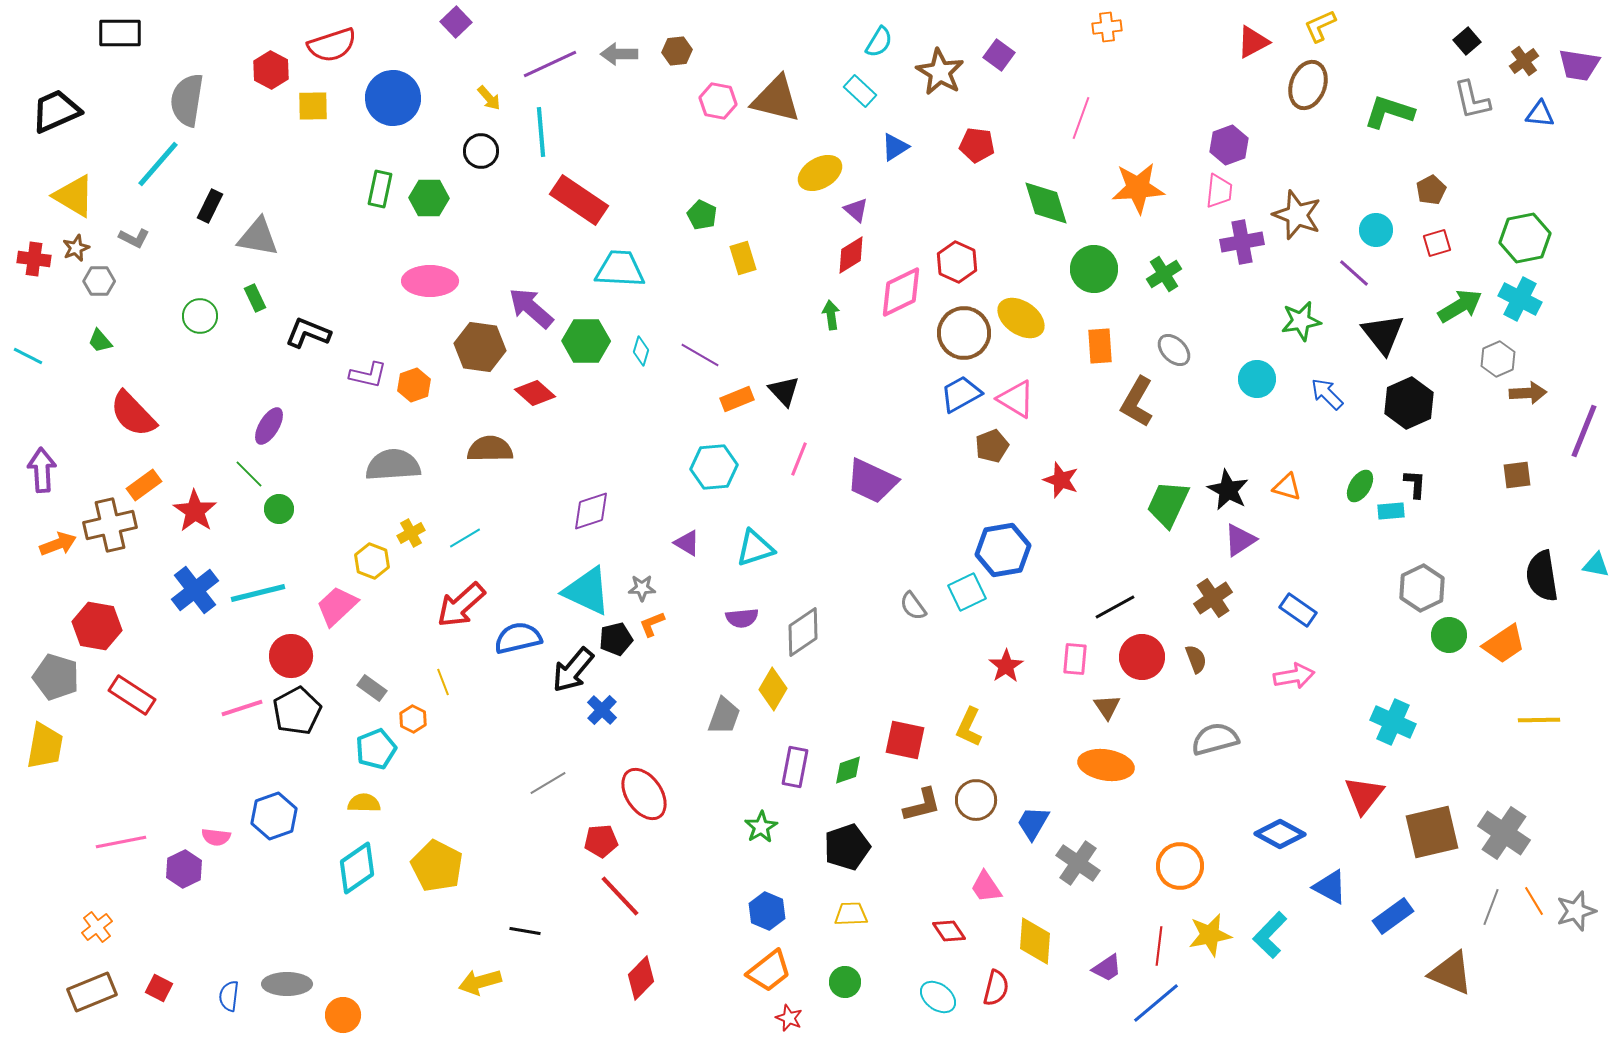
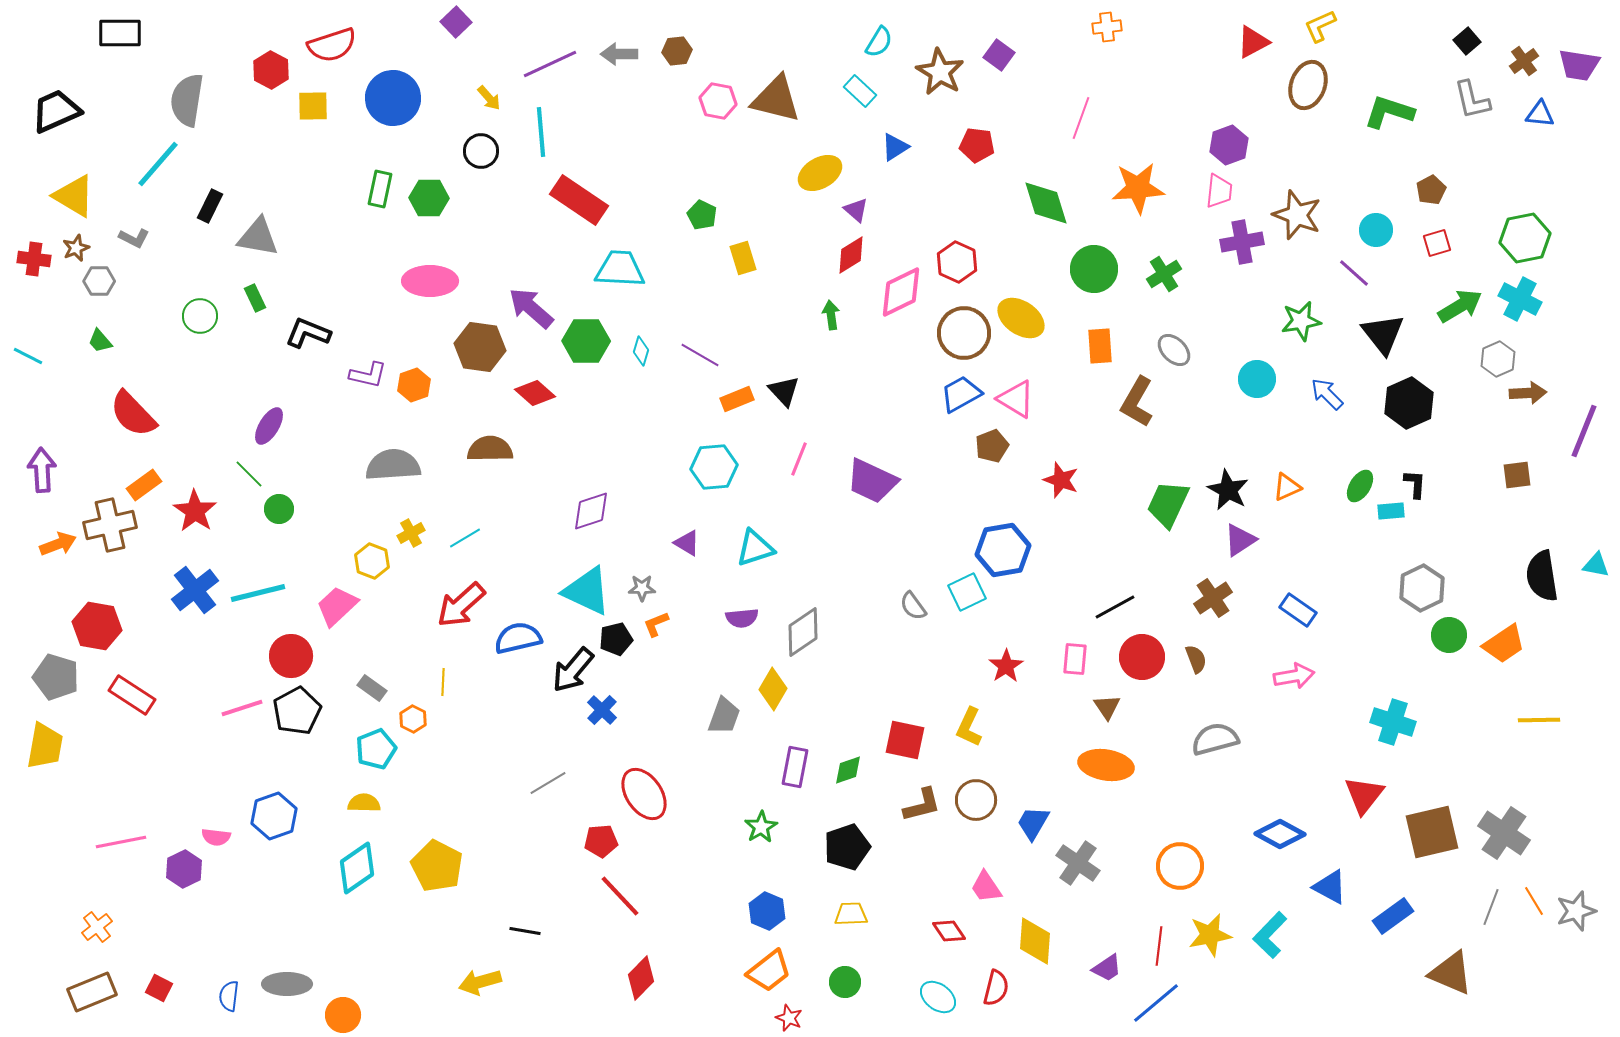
orange triangle at (1287, 487): rotated 40 degrees counterclockwise
orange L-shape at (652, 624): moved 4 px right
yellow line at (443, 682): rotated 24 degrees clockwise
cyan cross at (1393, 722): rotated 6 degrees counterclockwise
